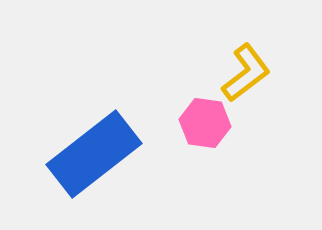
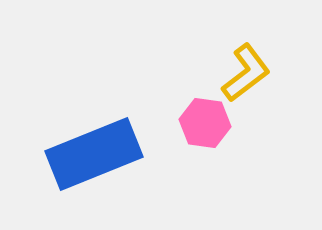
blue rectangle: rotated 16 degrees clockwise
